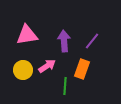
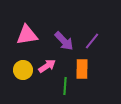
purple arrow: rotated 140 degrees clockwise
orange rectangle: rotated 18 degrees counterclockwise
